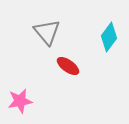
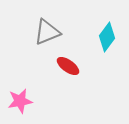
gray triangle: rotated 48 degrees clockwise
cyan diamond: moved 2 px left
